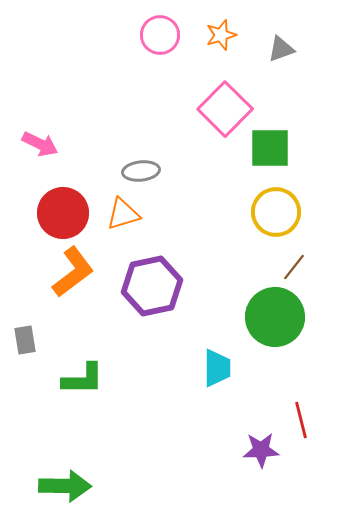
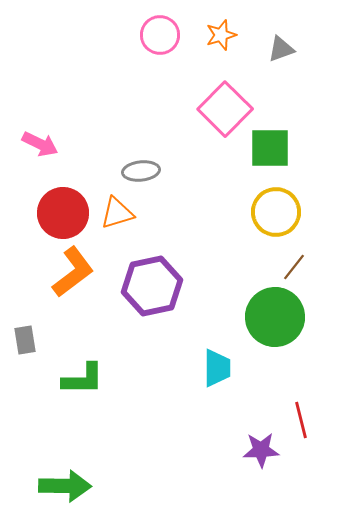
orange triangle: moved 6 px left, 1 px up
